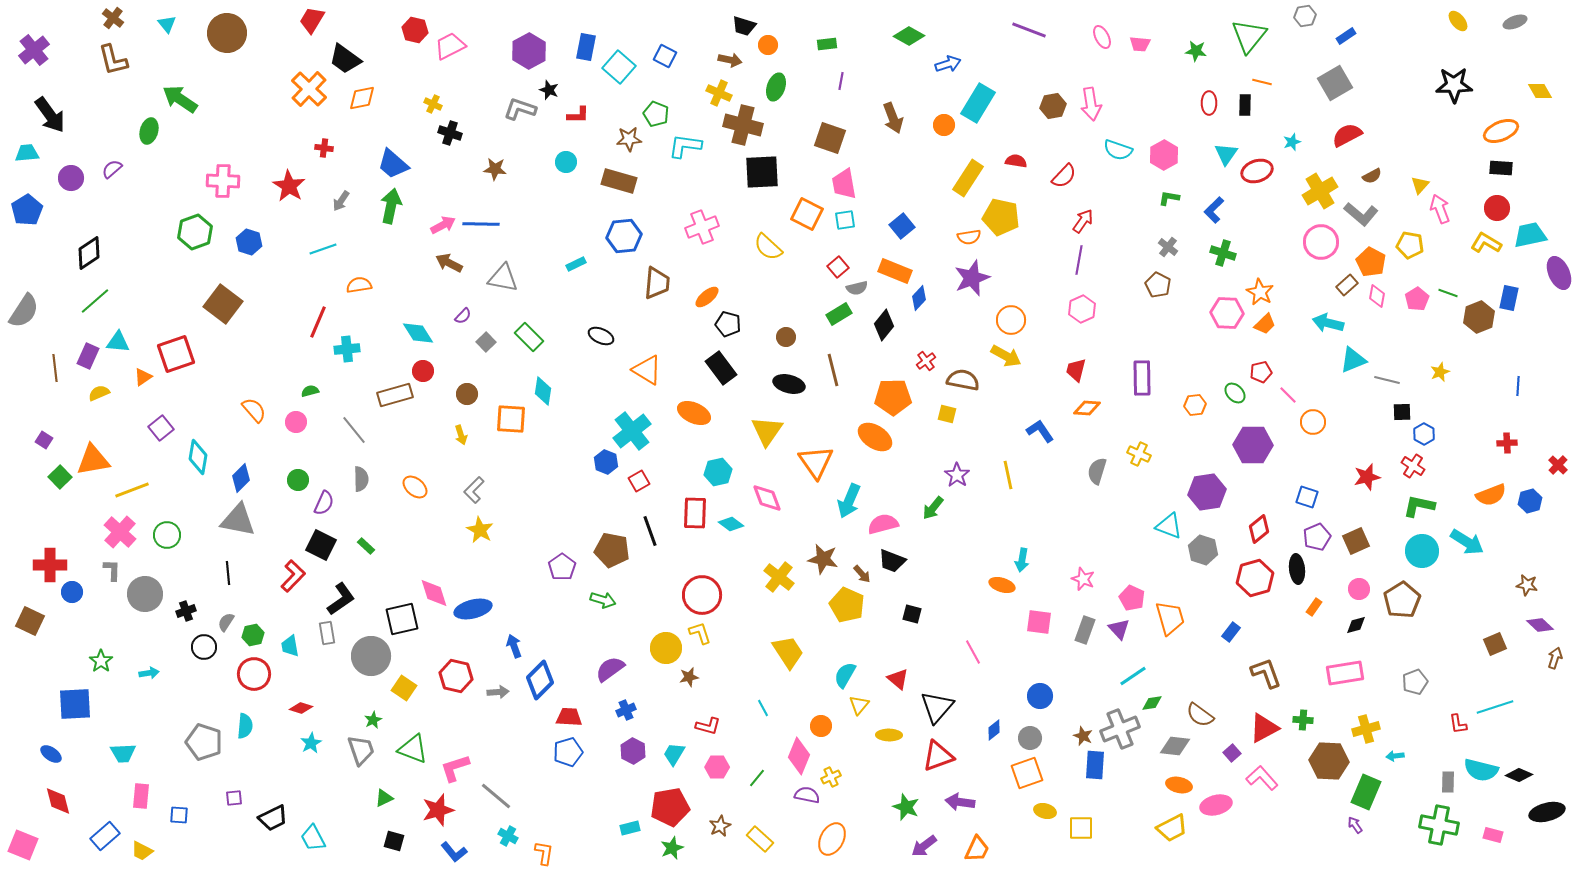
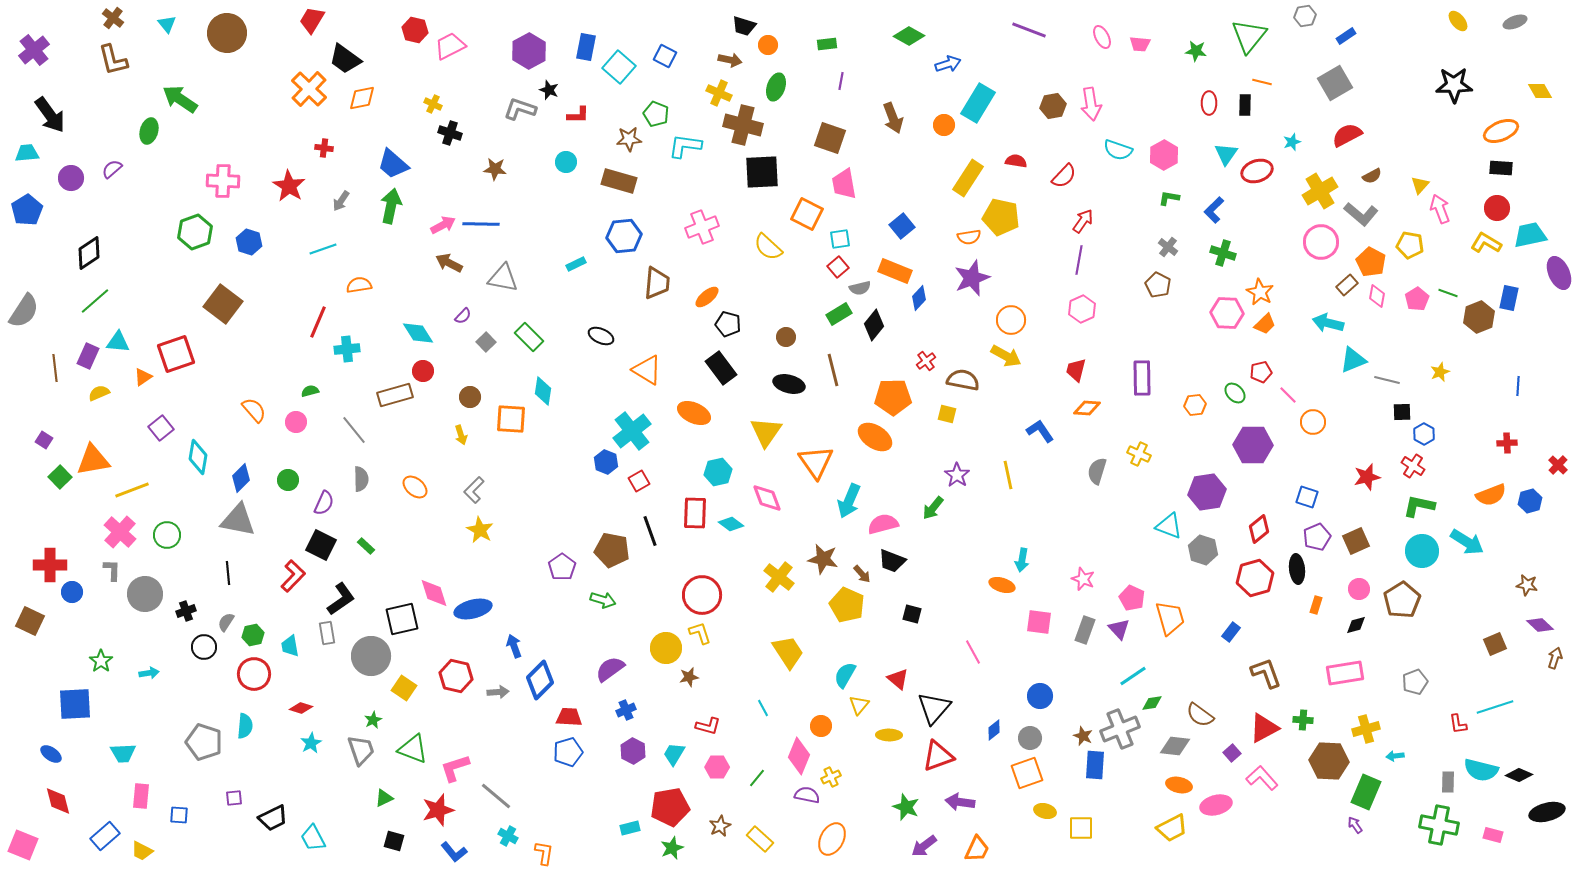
cyan square at (845, 220): moved 5 px left, 19 px down
gray semicircle at (857, 288): moved 3 px right
black diamond at (884, 325): moved 10 px left
brown circle at (467, 394): moved 3 px right, 3 px down
yellow triangle at (767, 431): moved 1 px left, 1 px down
green circle at (298, 480): moved 10 px left
orange rectangle at (1314, 607): moved 2 px right, 2 px up; rotated 18 degrees counterclockwise
black triangle at (937, 707): moved 3 px left, 1 px down
